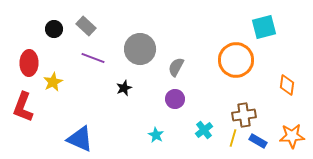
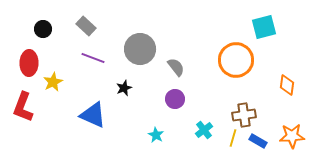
black circle: moved 11 px left
gray semicircle: rotated 114 degrees clockwise
blue triangle: moved 13 px right, 24 px up
